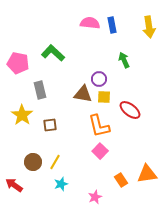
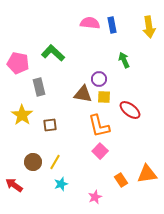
gray rectangle: moved 1 px left, 3 px up
